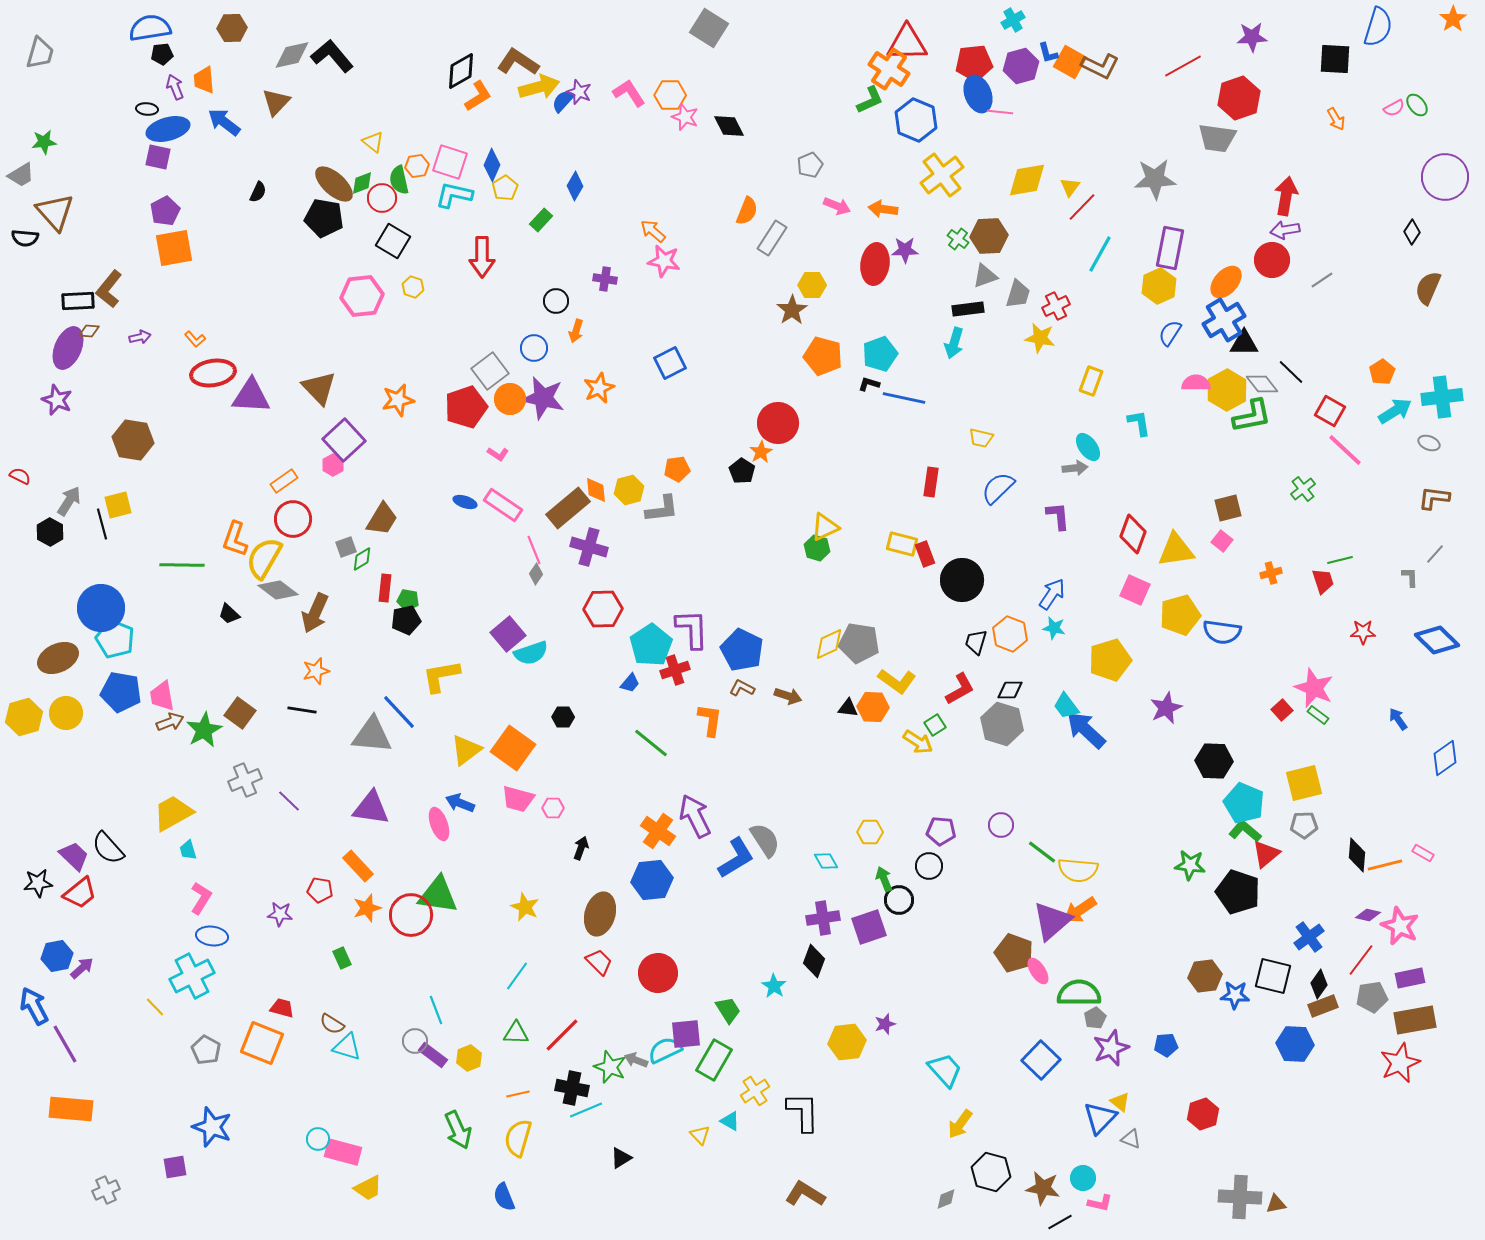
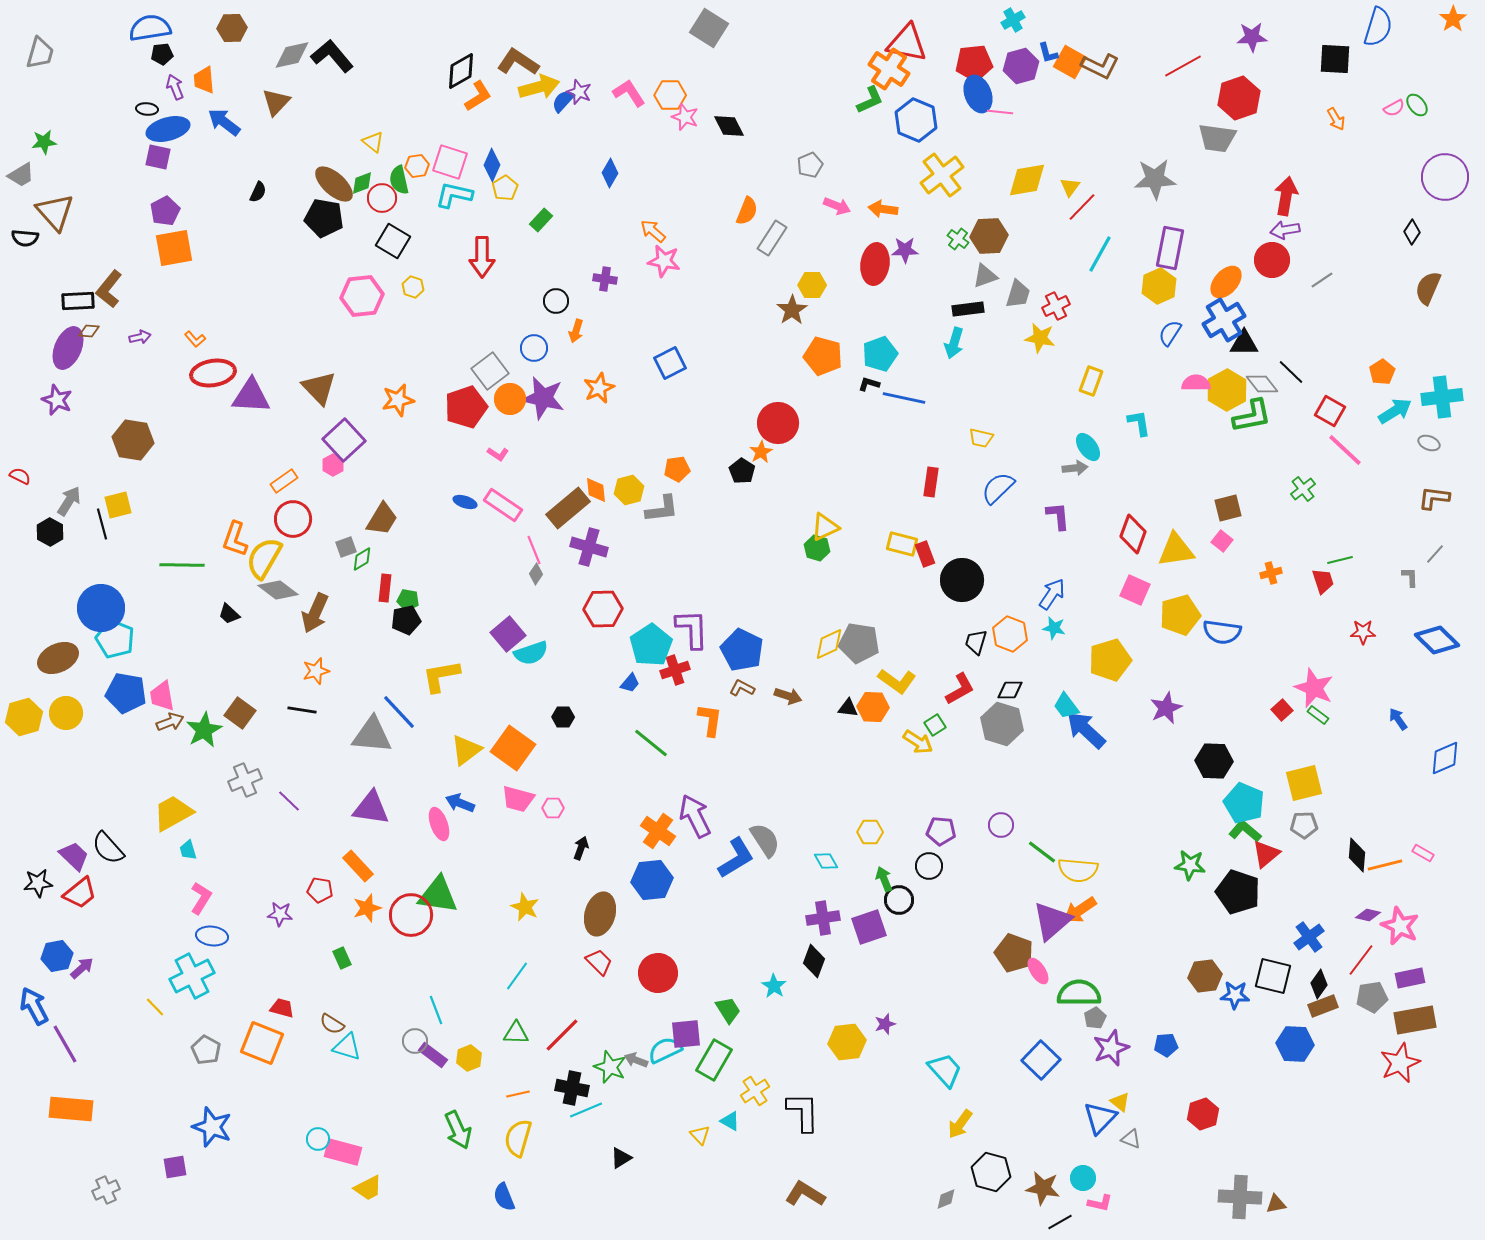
red triangle at (907, 43): rotated 12 degrees clockwise
blue diamond at (575, 186): moved 35 px right, 13 px up
blue pentagon at (121, 692): moved 5 px right, 1 px down
blue diamond at (1445, 758): rotated 12 degrees clockwise
